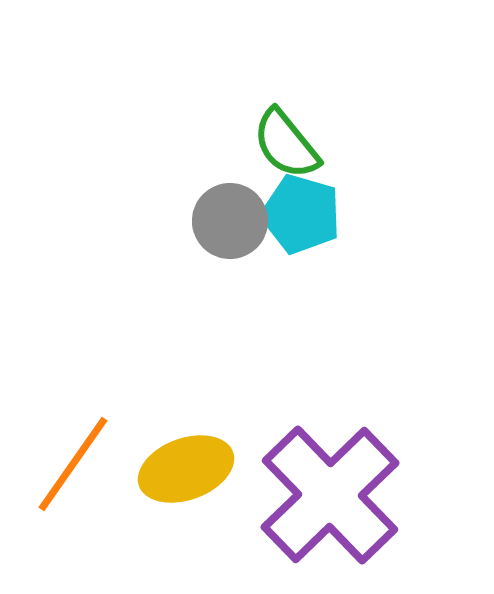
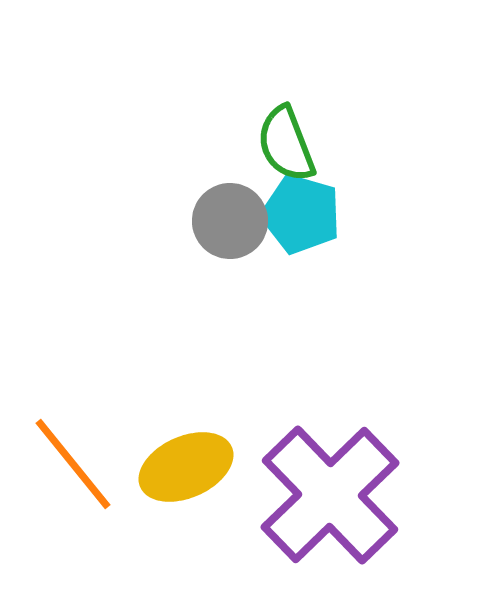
green semicircle: rotated 18 degrees clockwise
orange line: rotated 74 degrees counterclockwise
yellow ellipse: moved 2 px up; rotated 4 degrees counterclockwise
